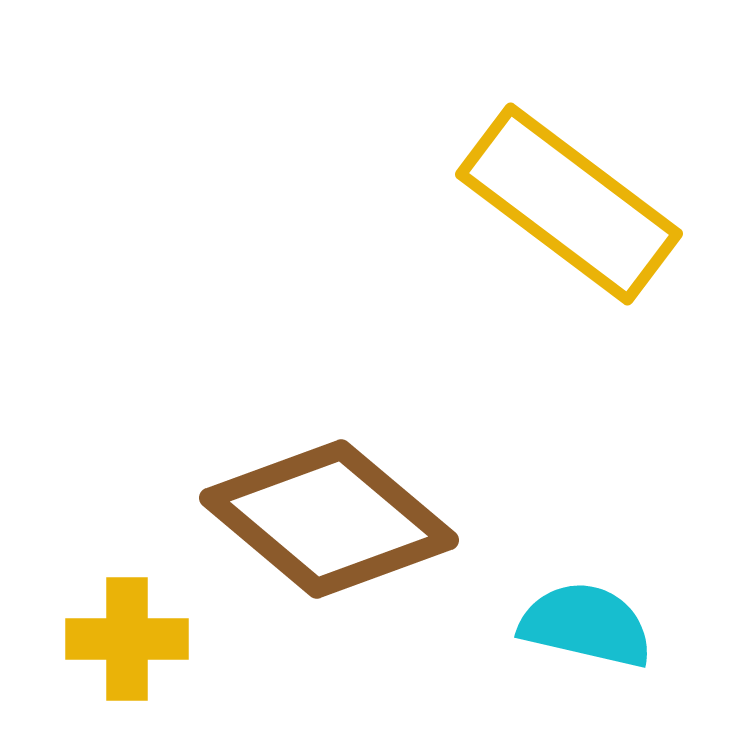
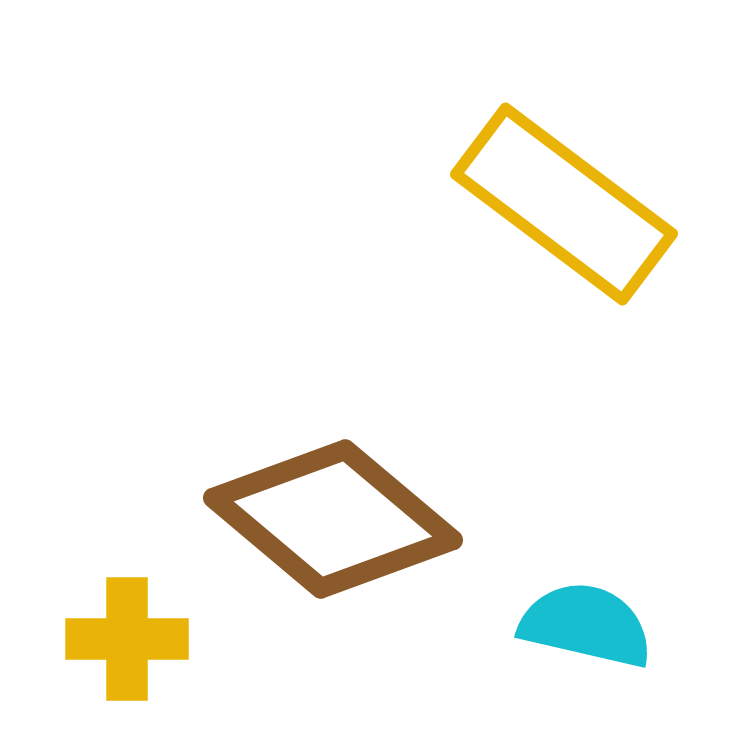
yellow rectangle: moved 5 px left
brown diamond: moved 4 px right
